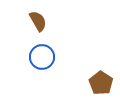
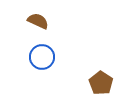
brown semicircle: rotated 35 degrees counterclockwise
